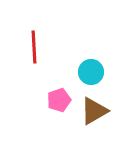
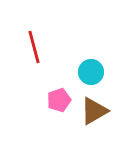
red line: rotated 12 degrees counterclockwise
